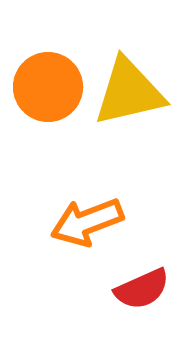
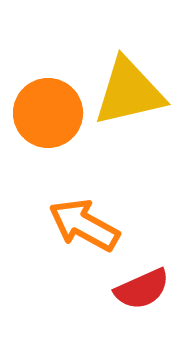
orange circle: moved 26 px down
orange arrow: moved 3 px left, 3 px down; rotated 50 degrees clockwise
